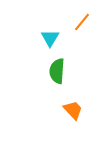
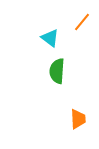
cyan triangle: rotated 24 degrees counterclockwise
orange trapezoid: moved 5 px right, 9 px down; rotated 40 degrees clockwise
